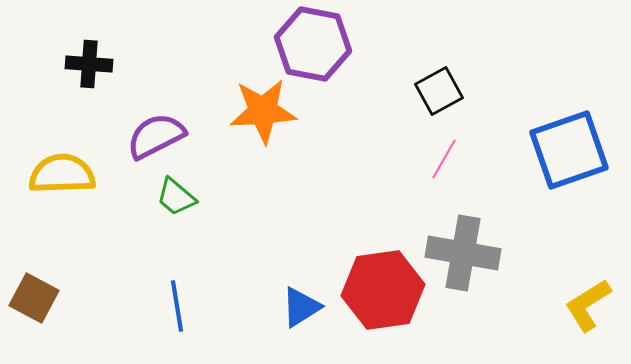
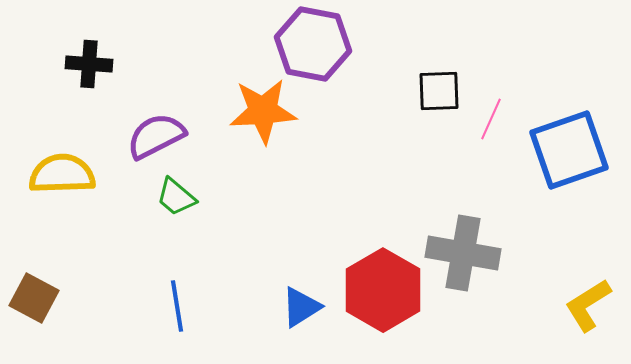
black square: rotated 27 degrees clockwise
pink line: moved 47 px right, 40 px up; rotated 6 degrees counterclockwise
red hexagon: rotated 22 degrees counterclockwise
